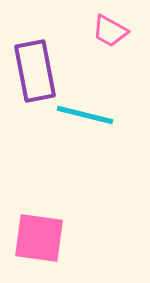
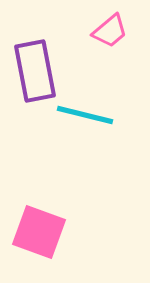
pink trapezoid: rotated 69 degrees counterclockwise
pink square: moved 6 px up; rotated 12 degrees clockwise
